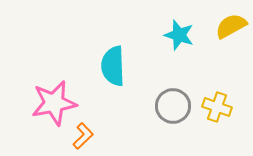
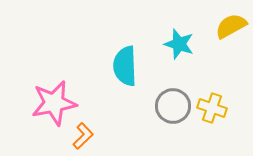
cyan star: moved 9 px down
cyan semicircle: moved 12 px right
yellow cross: moved 5 px left, 1 px down
